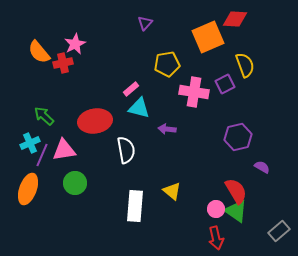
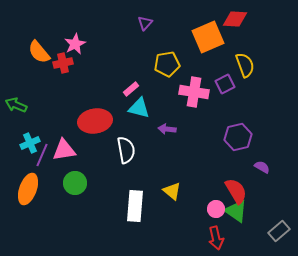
green arrow: moved 28 px left, 11 px up; rotated 20 degrees counterclockwise
